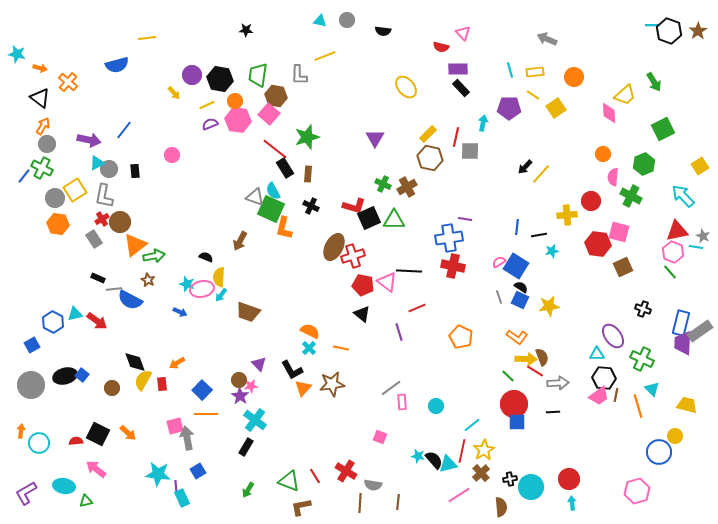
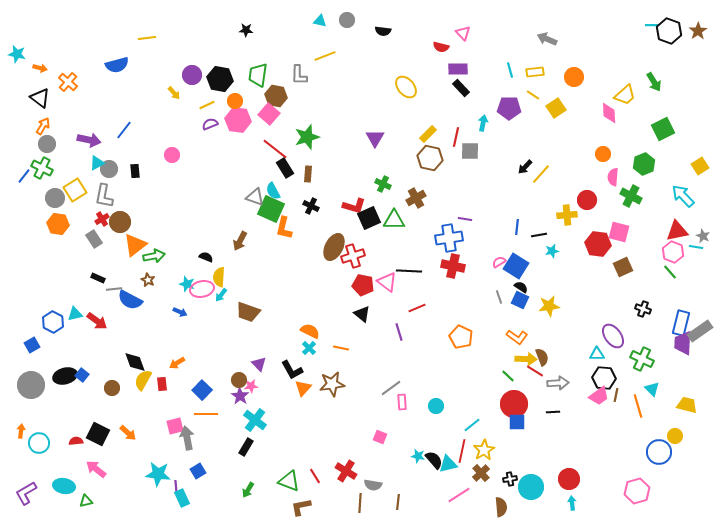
brown cross at (407, 187): moved 9 px right, 11 px down
red circle at (591, 201): moved 4 px left, 1 px up
